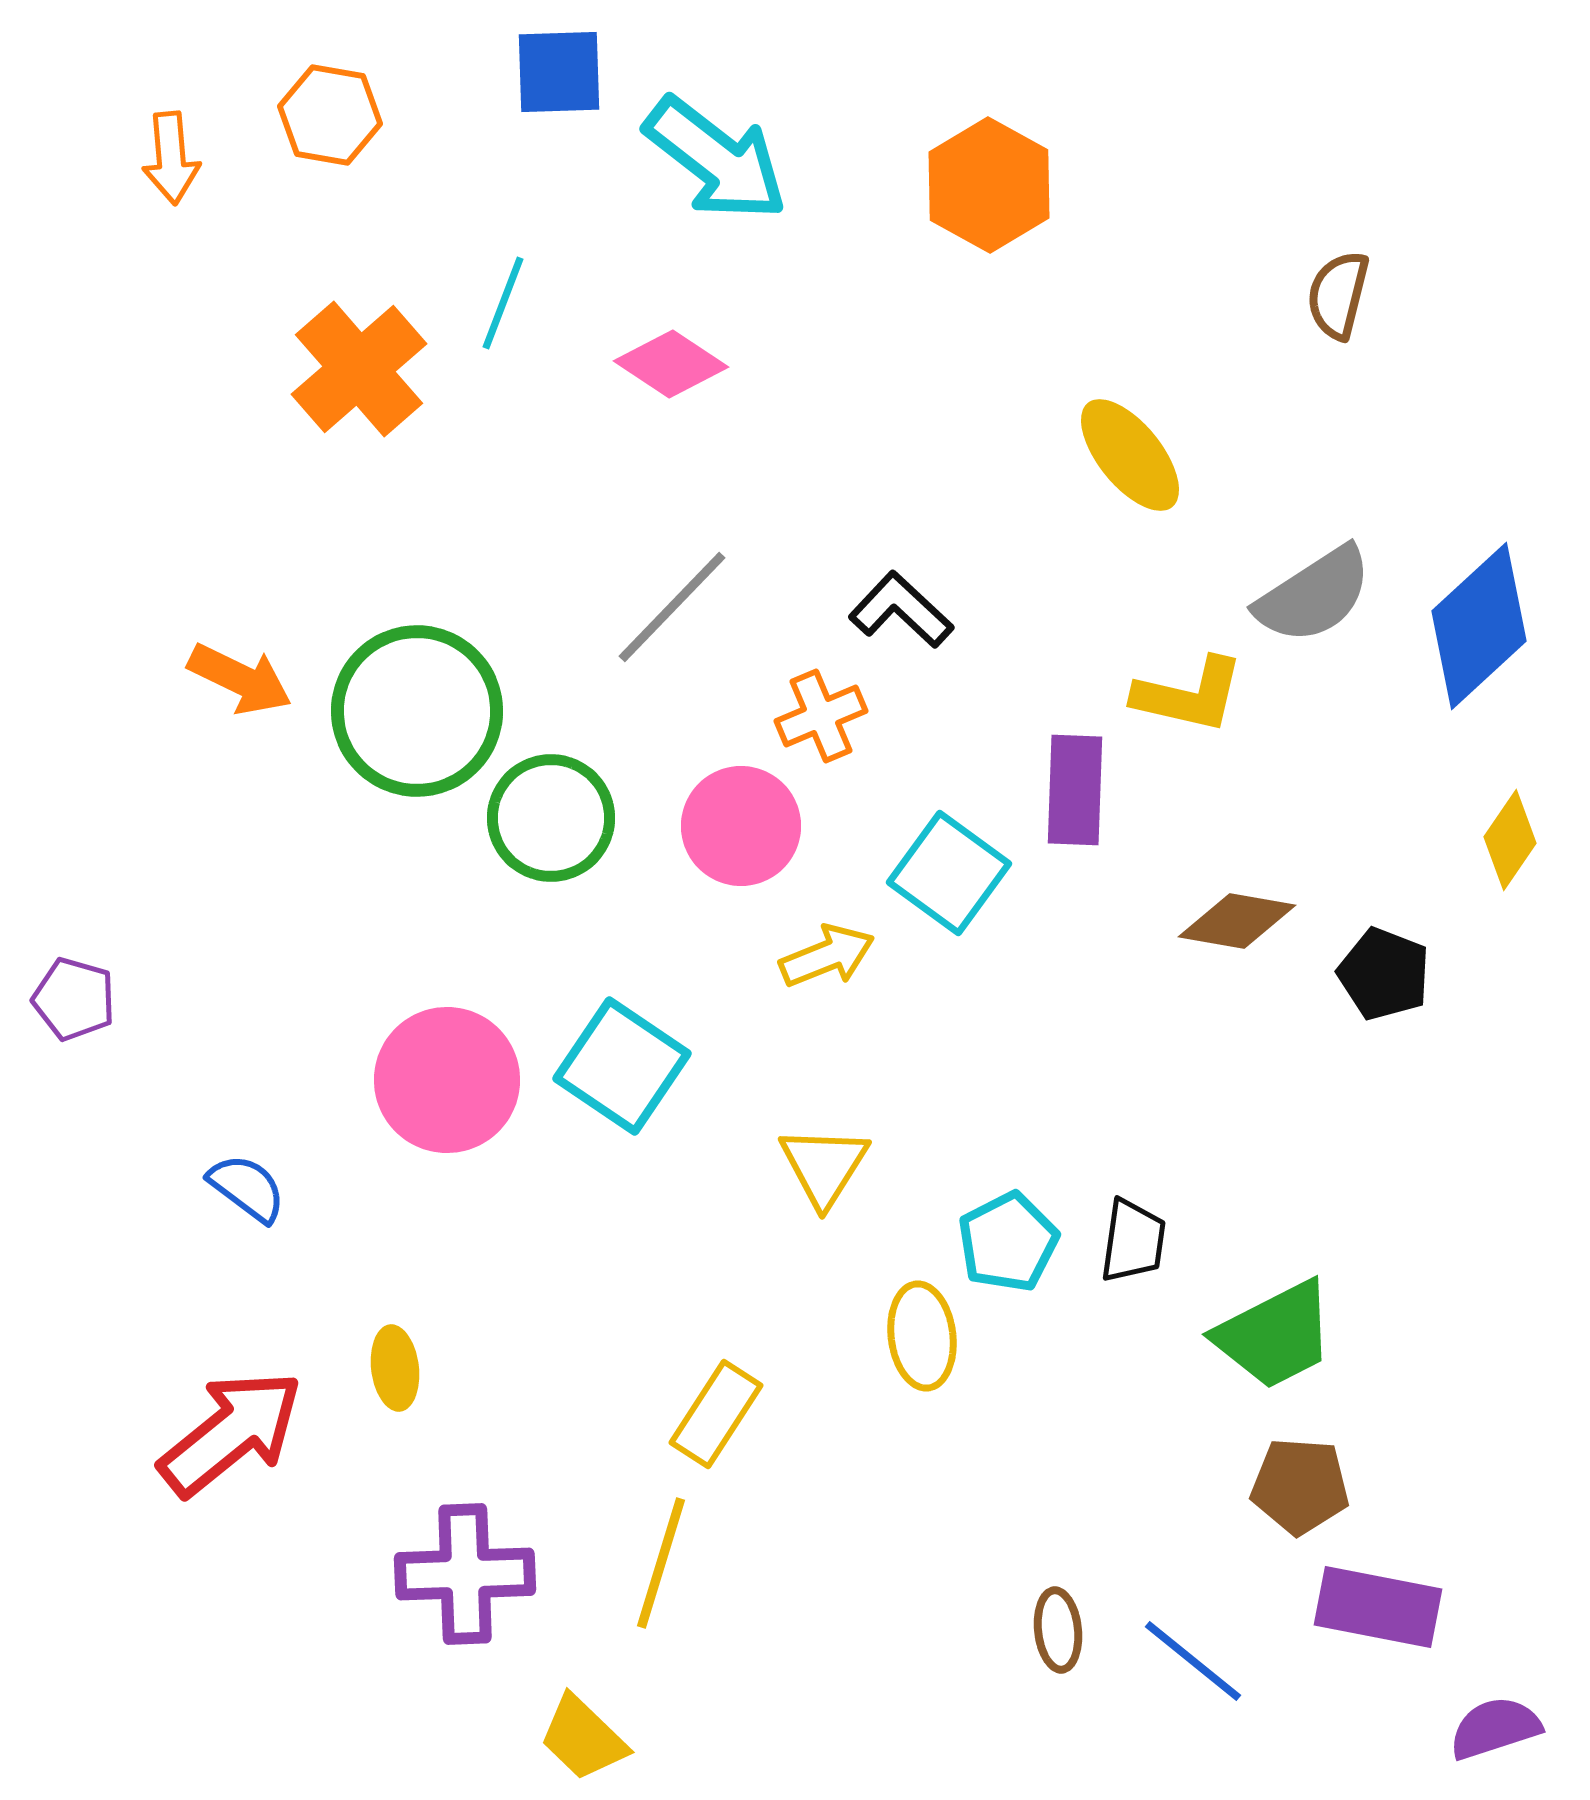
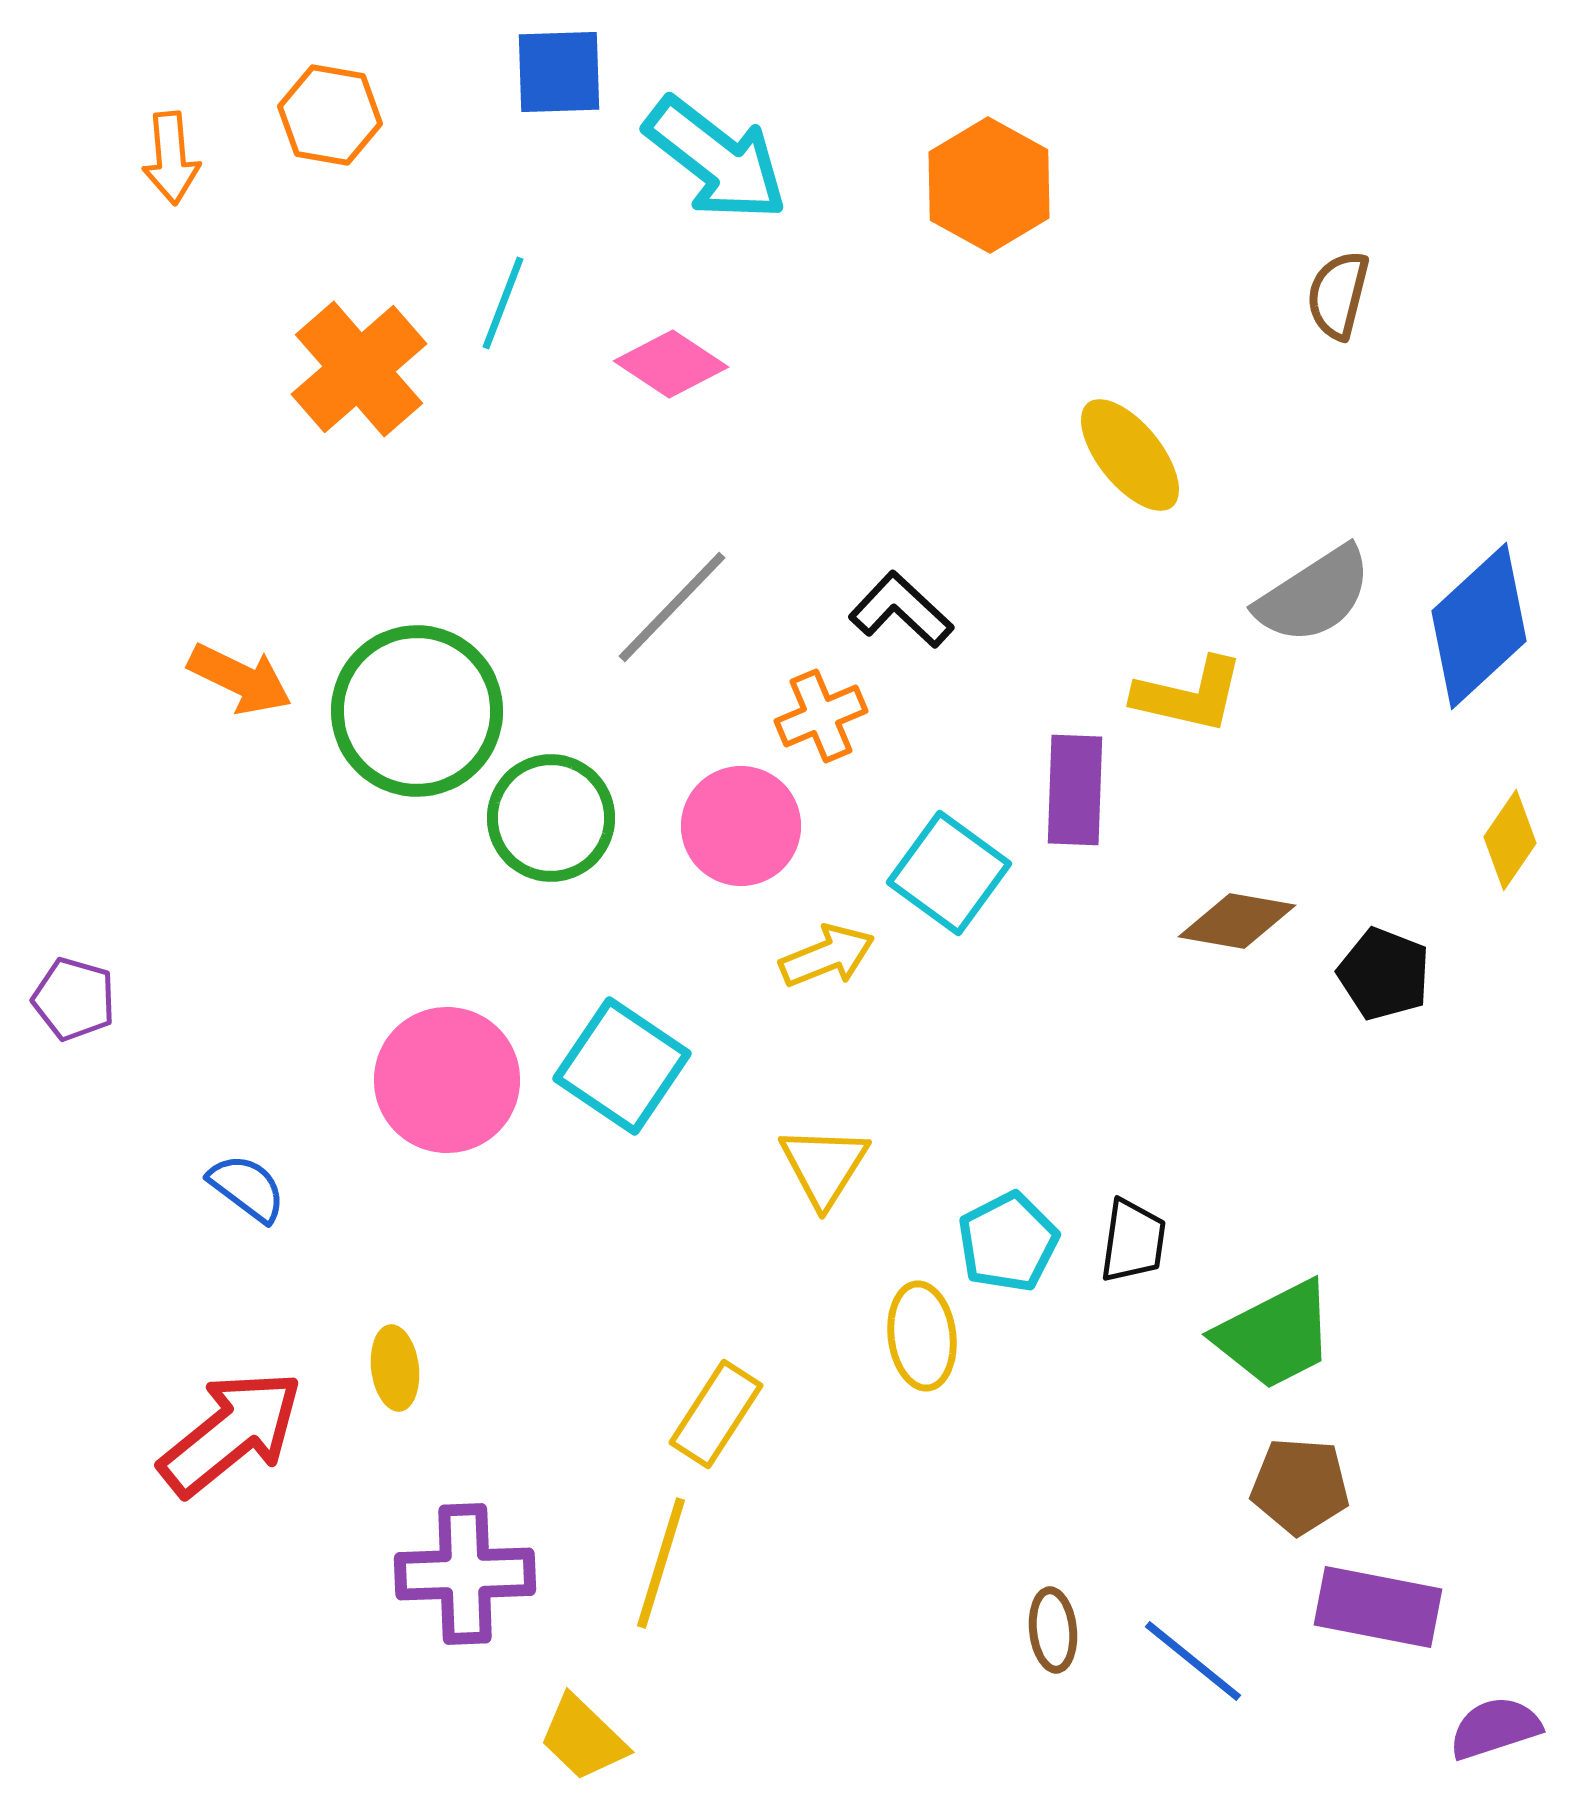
brown ellipse at (1058, 1630): moved 5 px left
